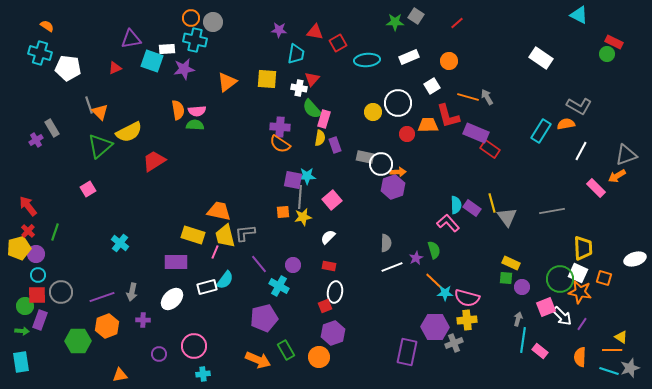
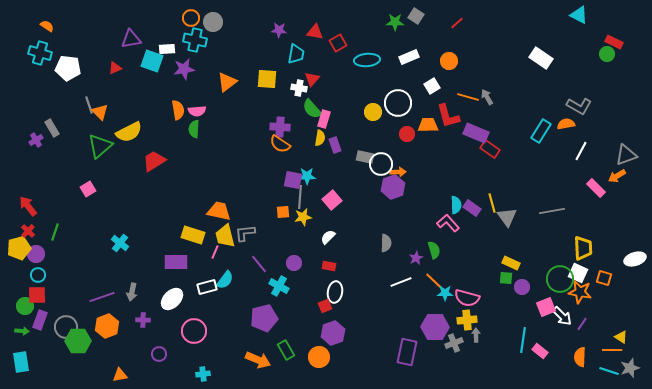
green semicircle at (195, 125): moved 1 px left, 4 px down; rotated 90 degrees counterclockwise
purple circle at (293, 265): moved 1 px right, 2 px up
white line at (392, 267): moved 9 px right, 15 px down
gray circle at (61, 292): moved 5 px right, 35 px down
gray arrow at (518, 319): moved 42 px left, 16 px down; rotated 16 degrees counterclockwise
pink circle at (194, 346): moved 15 px up
